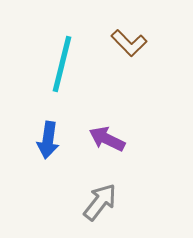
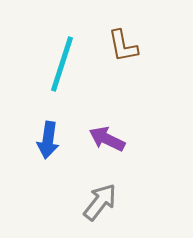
brown L-shape: moved 6 px left, 3 px down; rotated 33 degrees clockwise
cyan line: rotated 4 degrees clockwise
